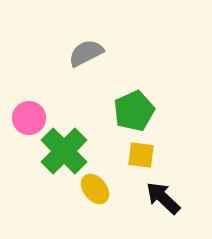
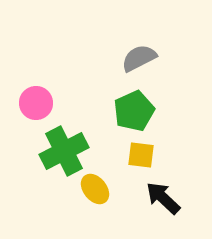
gray semicircle: moved 53 px right, 5 px down
pink circle: moved 7 px right, 15 px up
green cross: rotated 18 degrees clockwise
